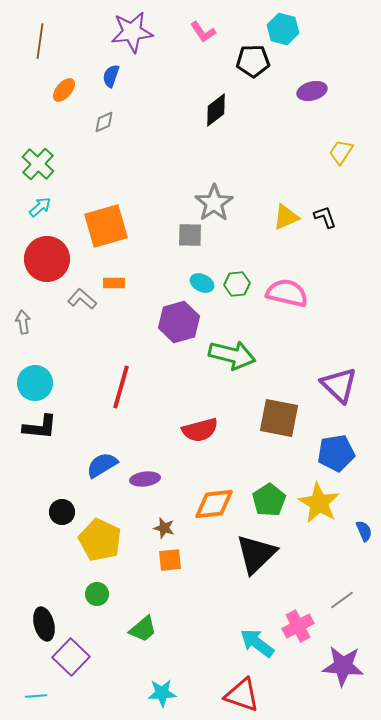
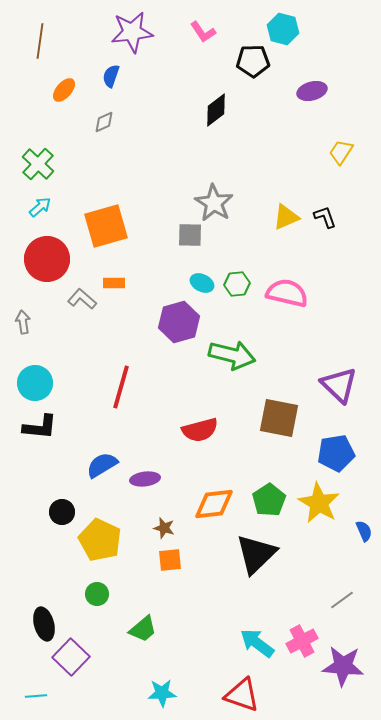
gray star at (214, 203): rotated 6 degrees counterclockwise
pink cross at (298, 626): moved 4 px right, 15 px down
